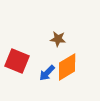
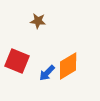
brown star: moved 20 px left, 18 px up
orange diamond: moved 1 px right, 1 px up
